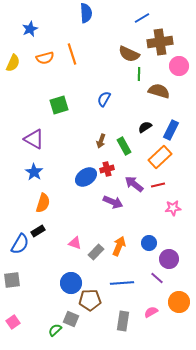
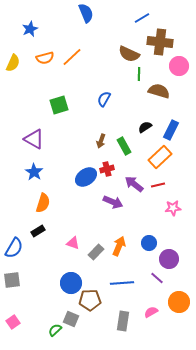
blue semicircle at (86, 13): rotated 18 degrees counterclockwise
brown cross at (160, 42): rotated 15 degrees clockwise
orange line at (72, 54): moved 3 px down; rotated 65 degrees clockwise
pink triangle at (75, 243): moved 2 px left
blue semicircle at (20, 244): moved 6 px left, 4 px down
